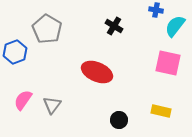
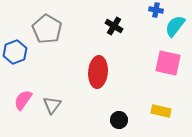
red ellipse: moved 1 px right; rotated 72 degrees clockwise
